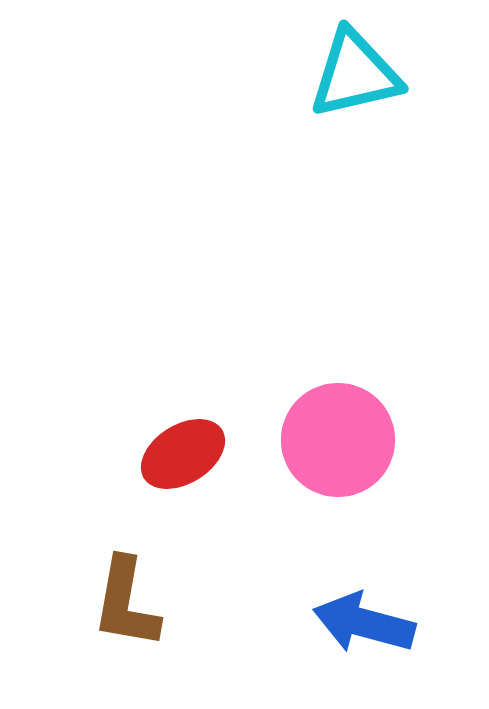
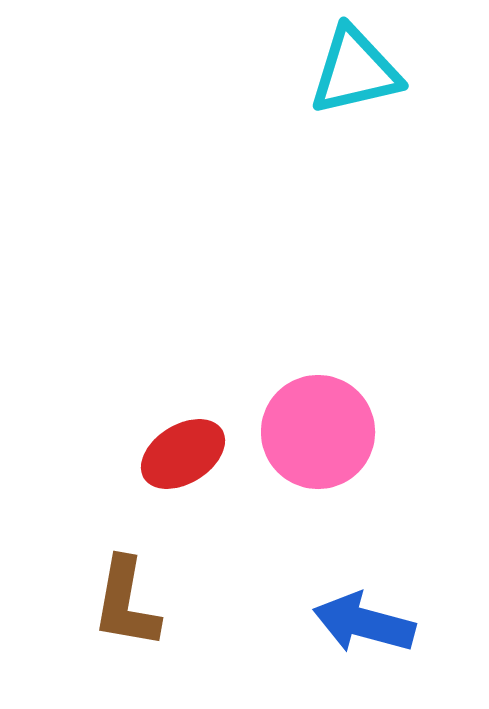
cyan triangle: moved 3 px up
pink circle: moved 20 px left, 8 px up
